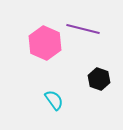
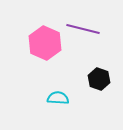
cyan semicircle: moved 4 px right, 2 px up; rotated 50 degrees counterclockwise
